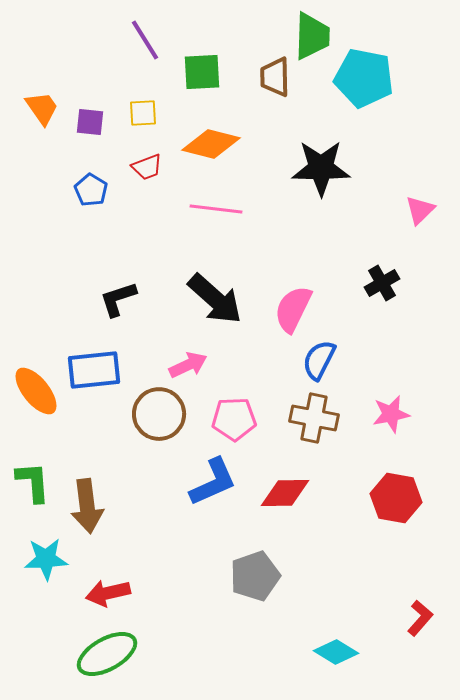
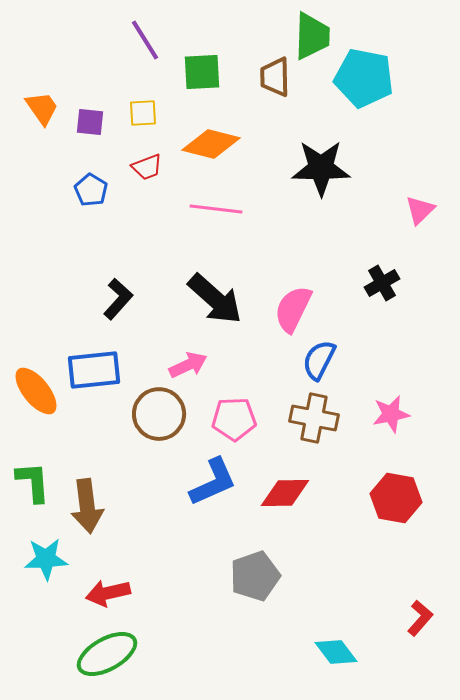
black L-shape: rotated 150 degrees clockwise
cyan diamond: rotated 21 degrees clockwise
